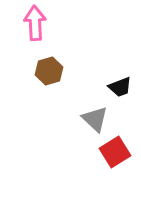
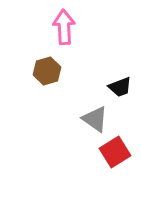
pink arrow: moved 29 px right, 4 px down
brown hexagon: moved 2 px left
gray triangle: rotated 8 degrees counterclockwise
